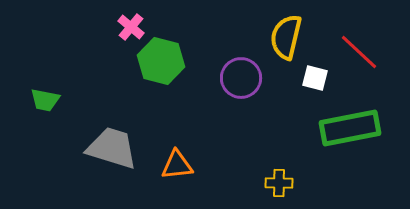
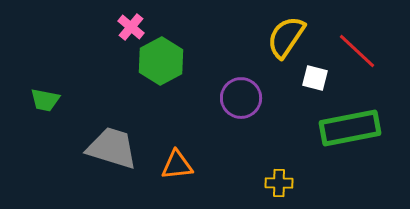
yellow semicircle: rotated 21 degrees clockwise
red line: moved 2 px left, 1 px up
green hexagon: rotated 18 degrees clockwise
purple circle: moved 20 px down
